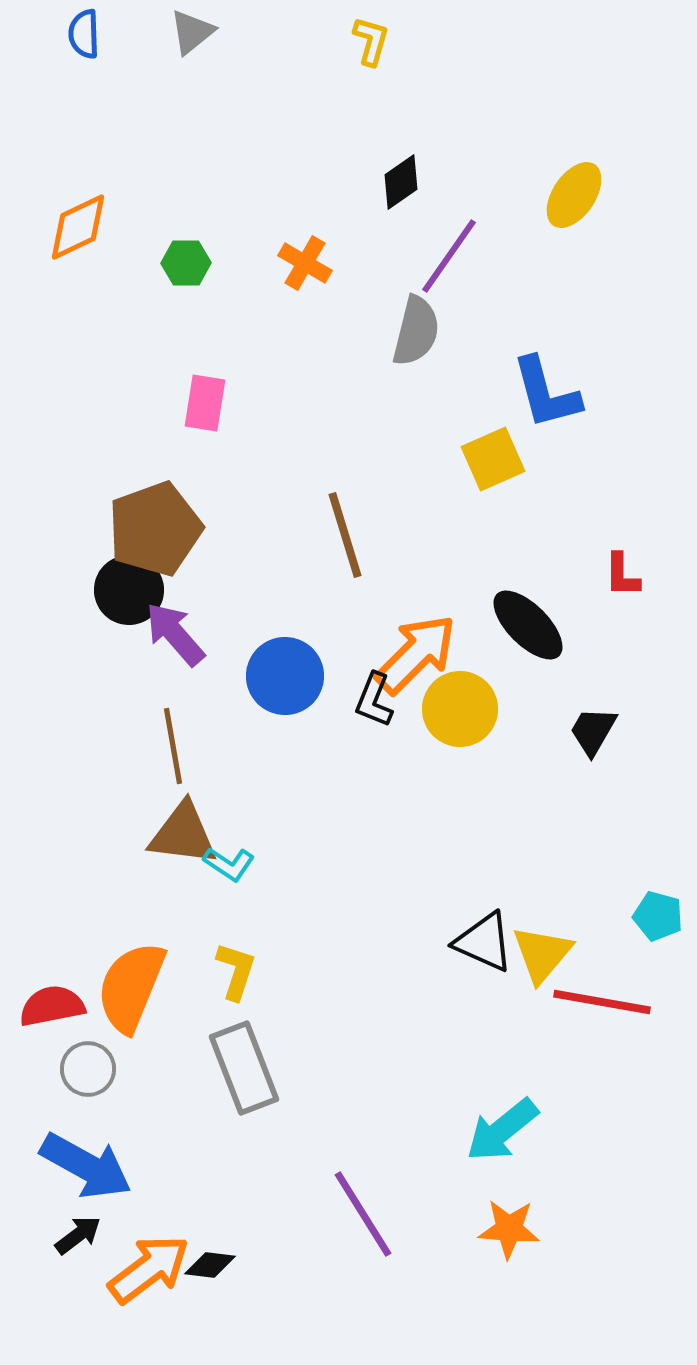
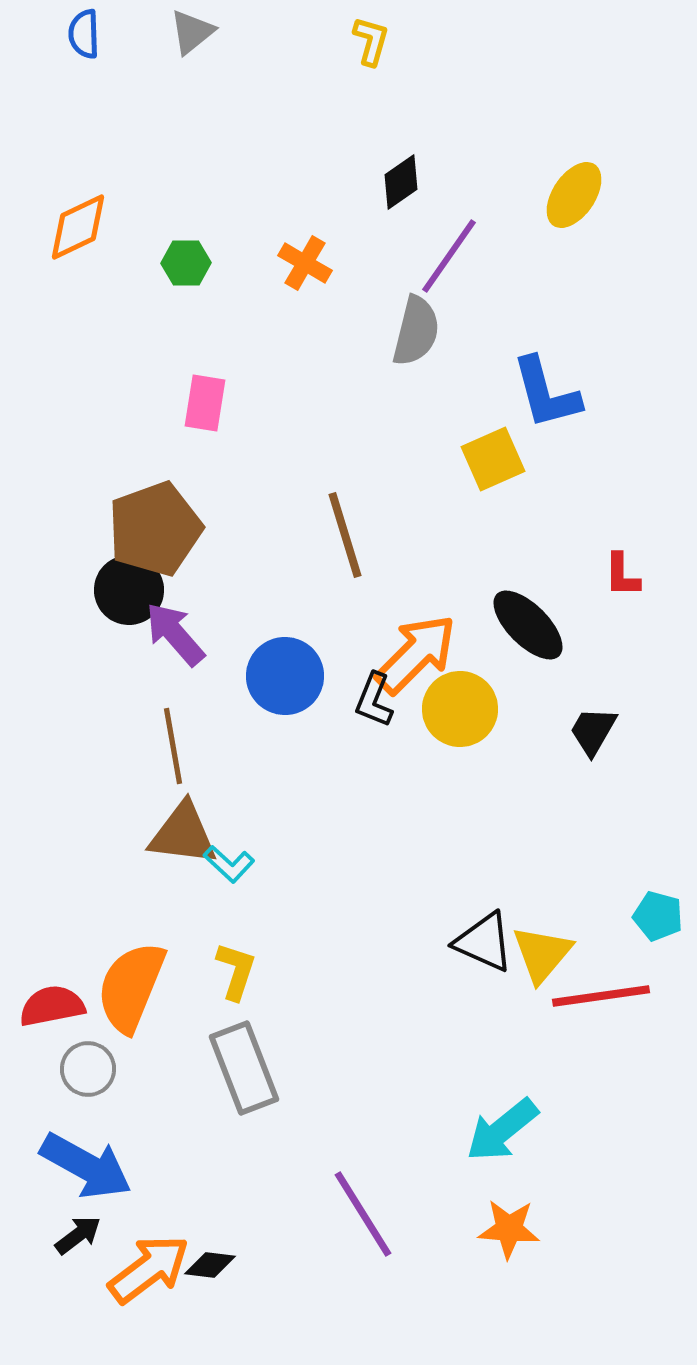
cyan L-shape at (229, 864): rotated 9 degrees clockwise
red line at (602, 1002): moved 1 px left, 6 px up; rotated 18 degrees counterclockwise
